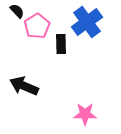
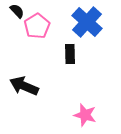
blue cross: rotated 12 degrees counterclockwise
black rectangle: moved 9 px right, 10 px down
pink star: moved 1 px down; rotated 15 degrees clockwise
